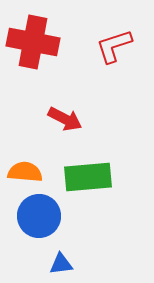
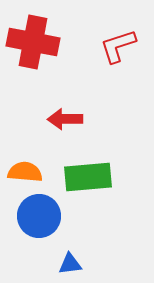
red L-shape: moved 4 px right
red arrow: rotated 152 degrees clockwise
blue triangle: moved 9 px right
